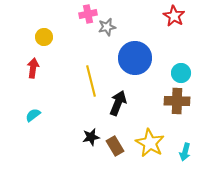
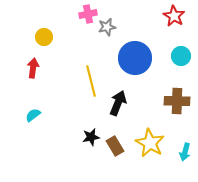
cyan circle: moved 17 px up
